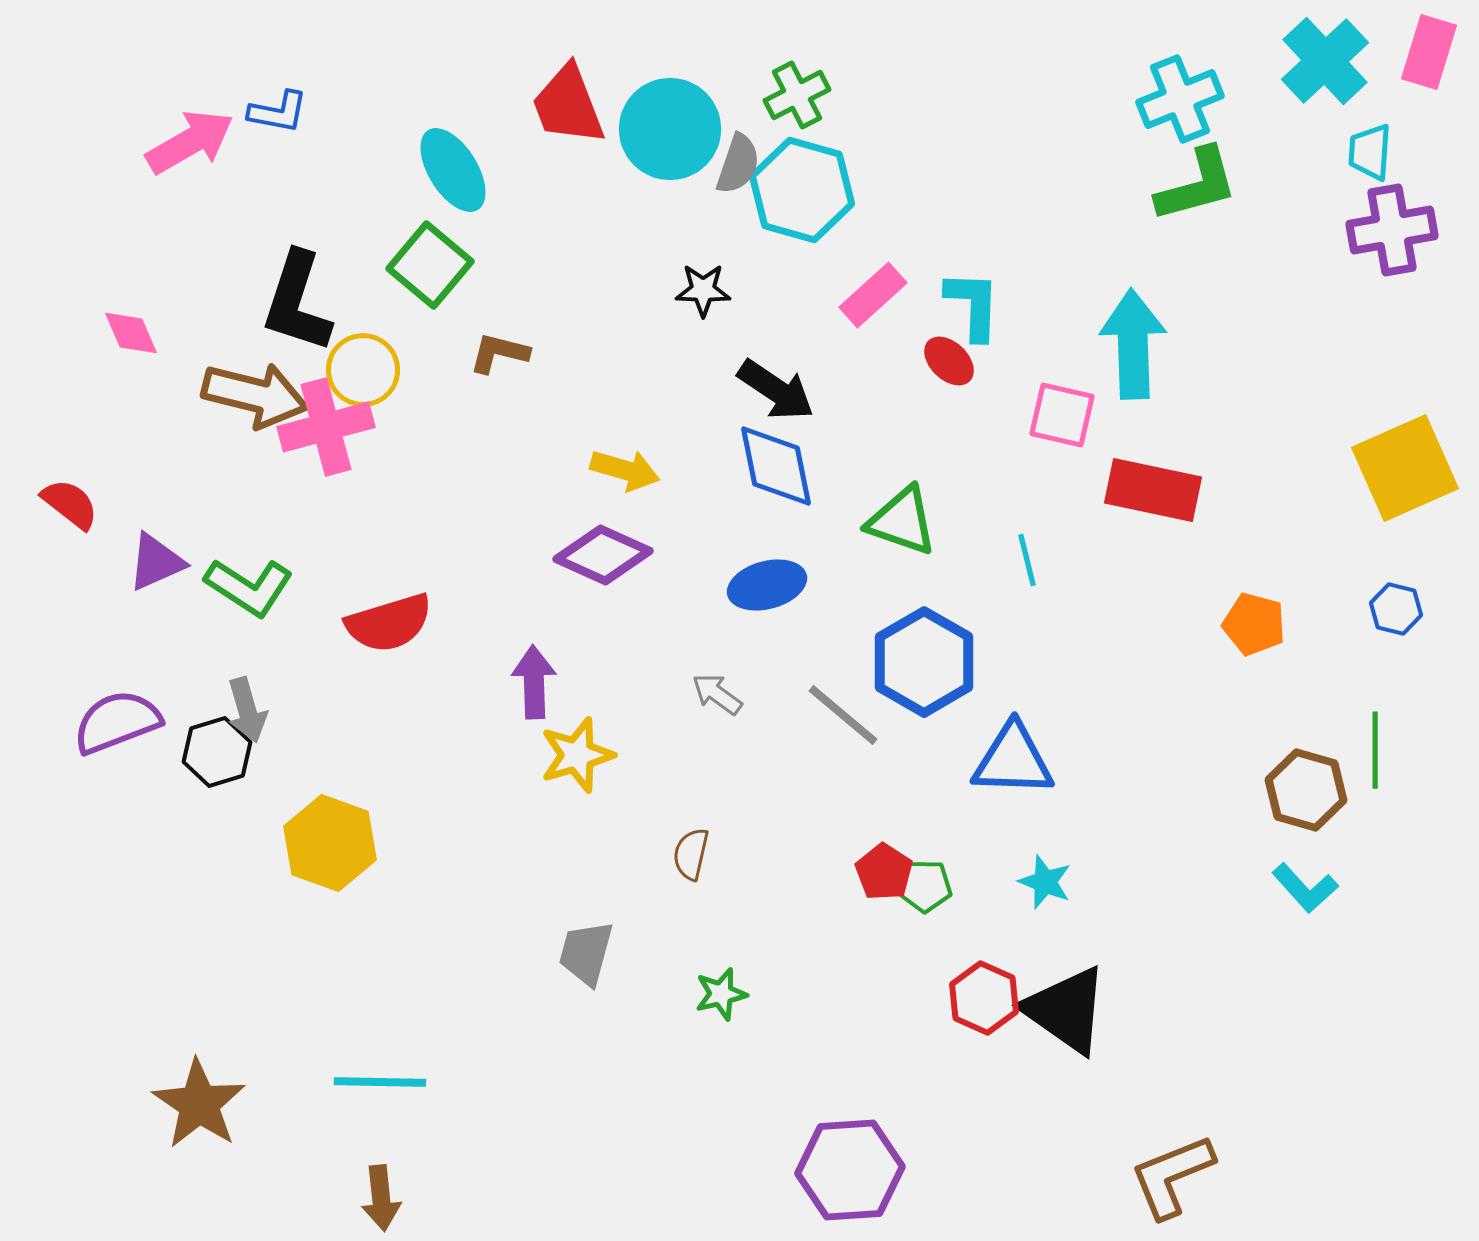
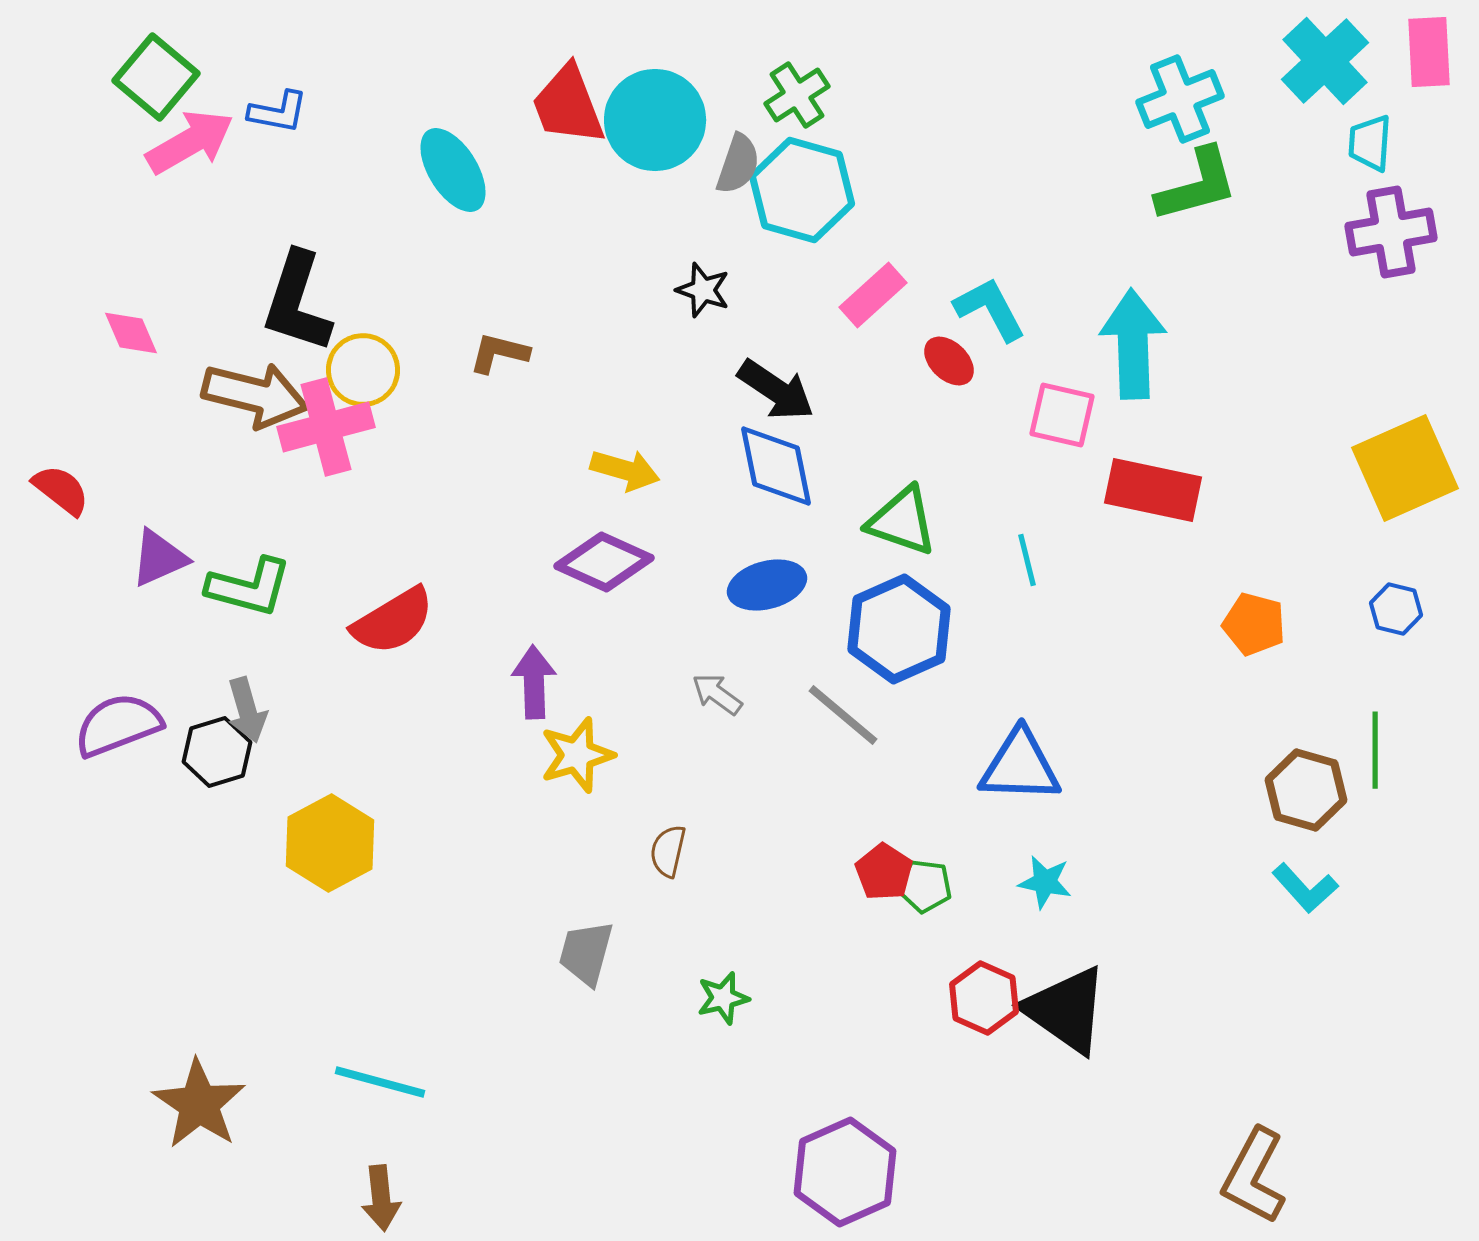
pink rectangle at (1429, 52): rotated 20 degrees counterclockwise
green cross at (797, 95): rotated 6 degrees counterclockwise
cyan circle at (670, 129): moved 15 px left, 9 px up
cyan trapezoid at (1370, 152): moved 9 px up
purple cross at (1392, 230): moved 1 px left, 2 px down
green square at (430, 265): moved 274 px left, 188 px up
black star at (703, 290): rotated 18 degrees clockwise
cyan L-shape at (973, 305): moved 17 px right, 4 px down; rotated 30 degrees counterclockwise
red semicircle at (70, 504): moved 9 px left, 14 px up
purple diamond at (603, 555): moved 1 px right, 7 px down
purple triangle at (156, 562): moved 3 px right, 4 px up
green L-shape at (249, 587): rotated 18 degrees counterclockwise
red semicircle at (389, 623): moved 4 px right, 2 px up; rotated 14 degrees counterclockwise
blue hexagon at (924, 662): moved 25 px left, 33 px up; rotated 6 degrees clockwise
purple semicircle at (117, 722): moved 1 px right, 3 px down
blue triangle at (1013, 760): moved 7 px right, 6 px down
yellow hexagon at (330, 843): rotated 12 degrees clockwise
brown semicircle at (691, 854): moved 23 px left, 3 px up
cyan star at (1045, 882): rotated 10 degrees counterclockwise
green pentagon at (925, 886): rotated 6 degrees clockwise
green star at (721, 994): moved 2 px right, 4 px down
cyan line at (380, 1082): rotated 14 degrees clockwise
purple hexagon at (850, 1170): moved 5 px left, 2 px down; rotated 20 degrees counterclockwise
brown L-shape at (1172, 1176): moved 82 px right; rotated 40 degrees counterclockwise
